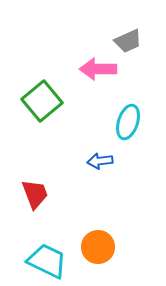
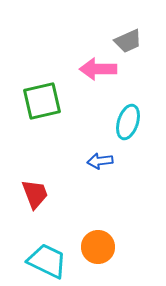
green square: rotated 27 degrees clockwise
